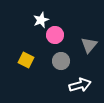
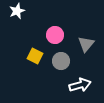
white star: moved 24 px left, 9 px up
gray triangle: moved 3 px left, 1 px up
yellow square: moved 9 px right, 4 px up
